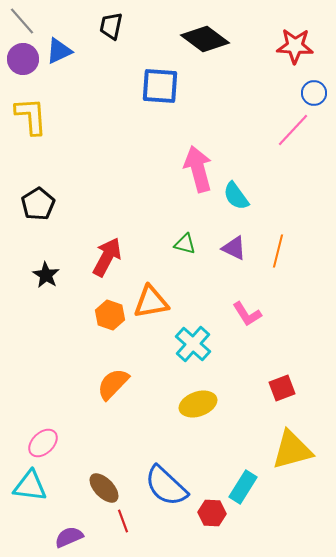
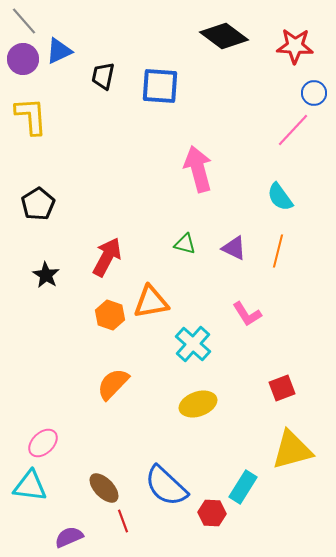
gray line: moved 2 px right
black trapezoid: moved 8 px left, 50 px down
black diamond: moved 19 px right, 3 px up
cyan semicircle: moved 44 px right, 1 px down
